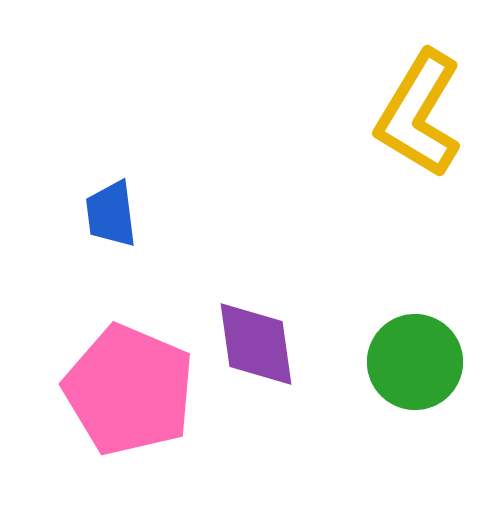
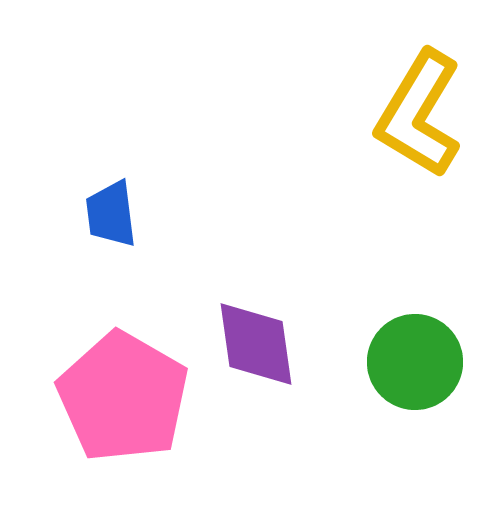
pink pentagon: moved 6 px left, 7 px down; rotated 7 degrees clockwise
